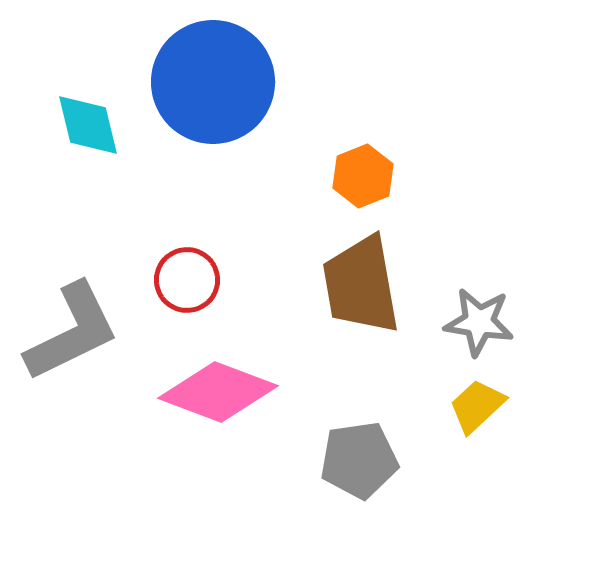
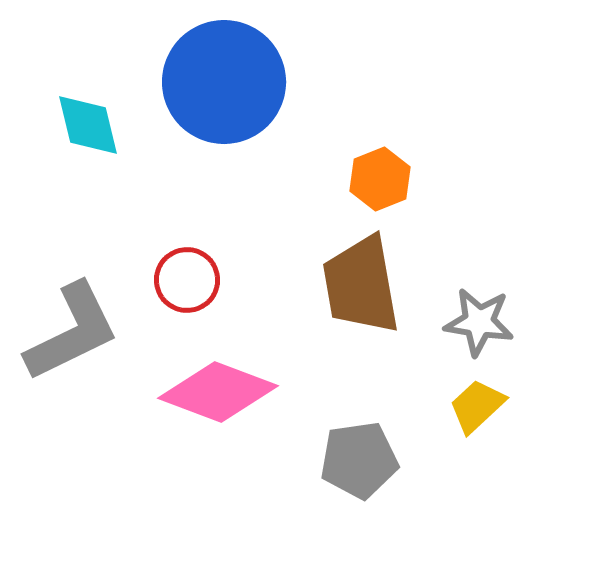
blue circle: moved 11 px right
orange hexagon: moved 17 px right, 3 px down
